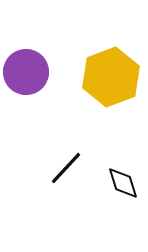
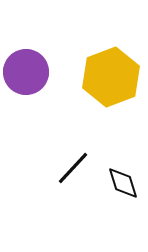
black line: moved 7 px right
